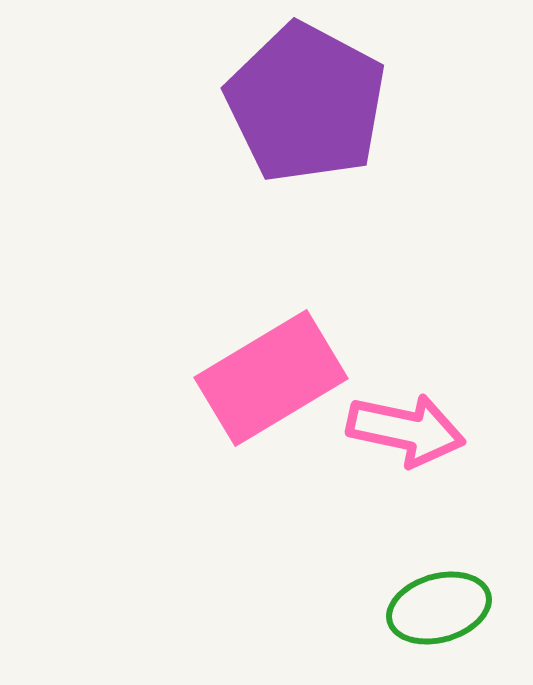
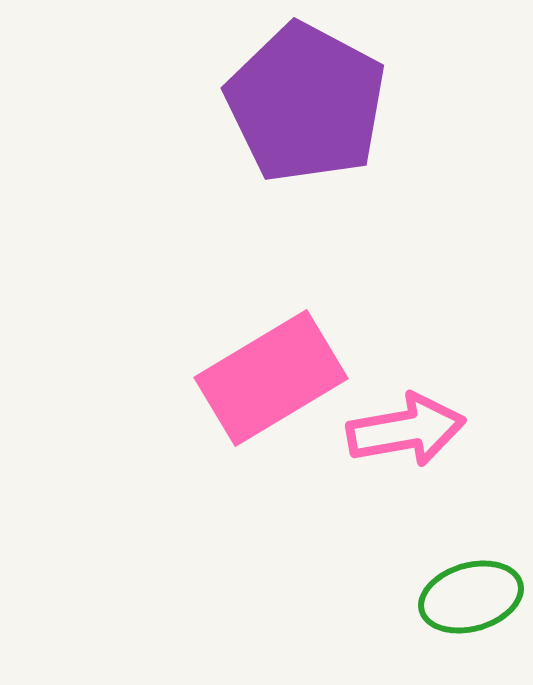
pink arrow: rotated 22 degrees counterclockwise
green ellipse: moved 32 px right, 11 px up
